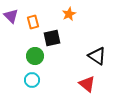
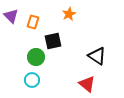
orange rectangle: rotated 32 degrees clockwise
black square: moved 1 px right, 3 px down
green circle: moved 1 px right, 1 px down
